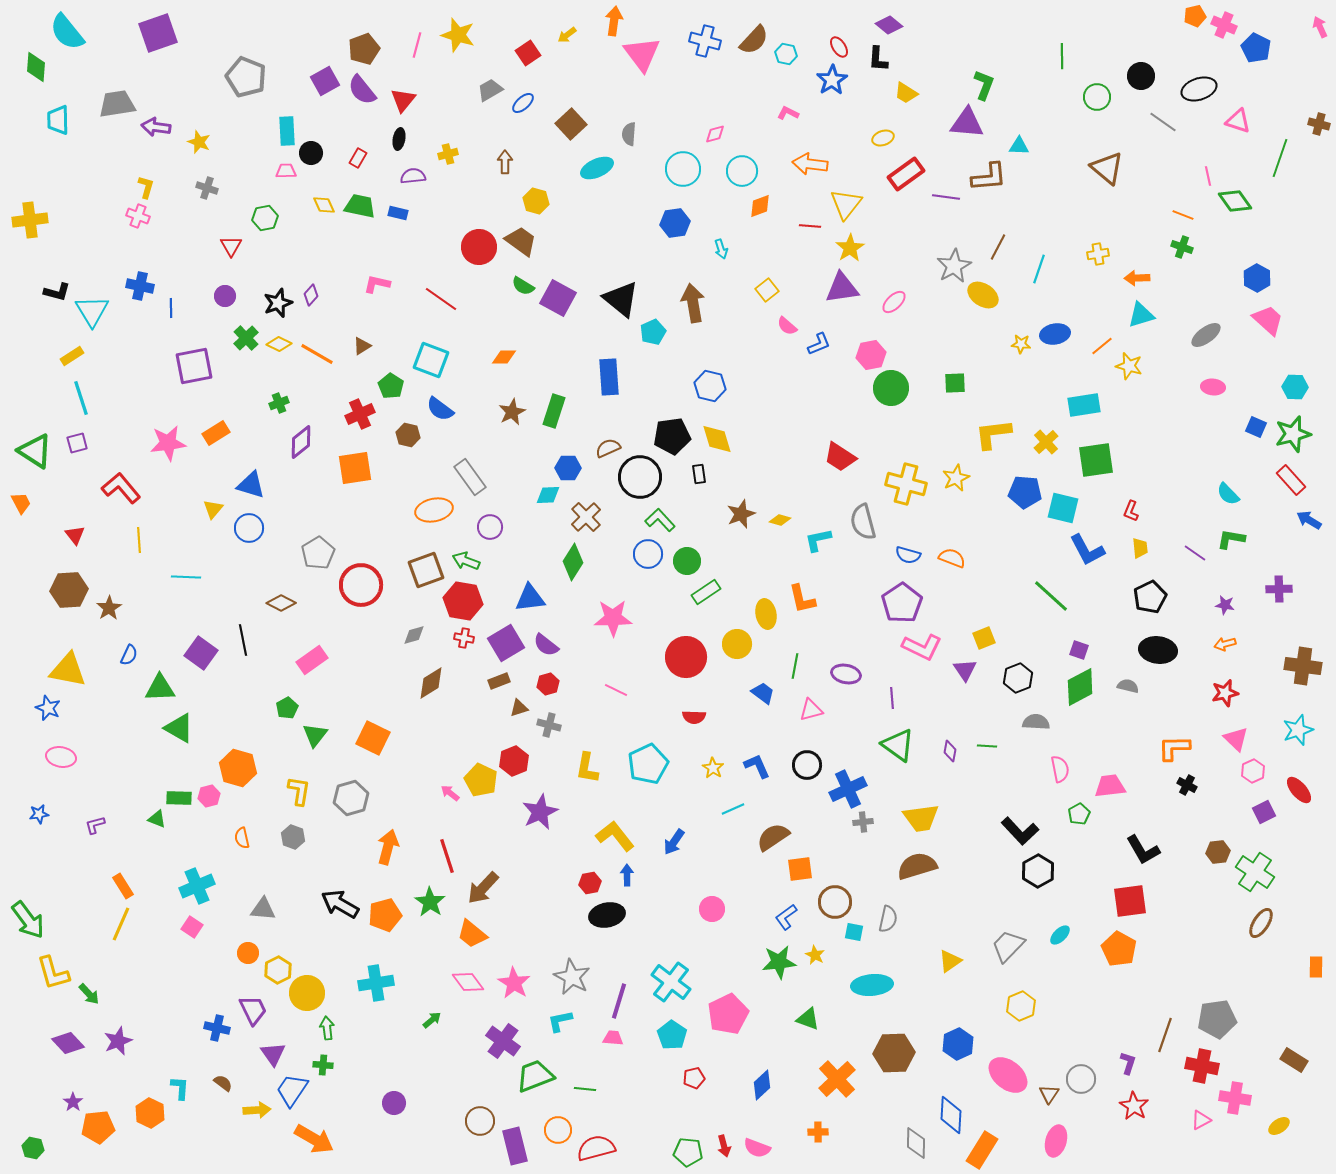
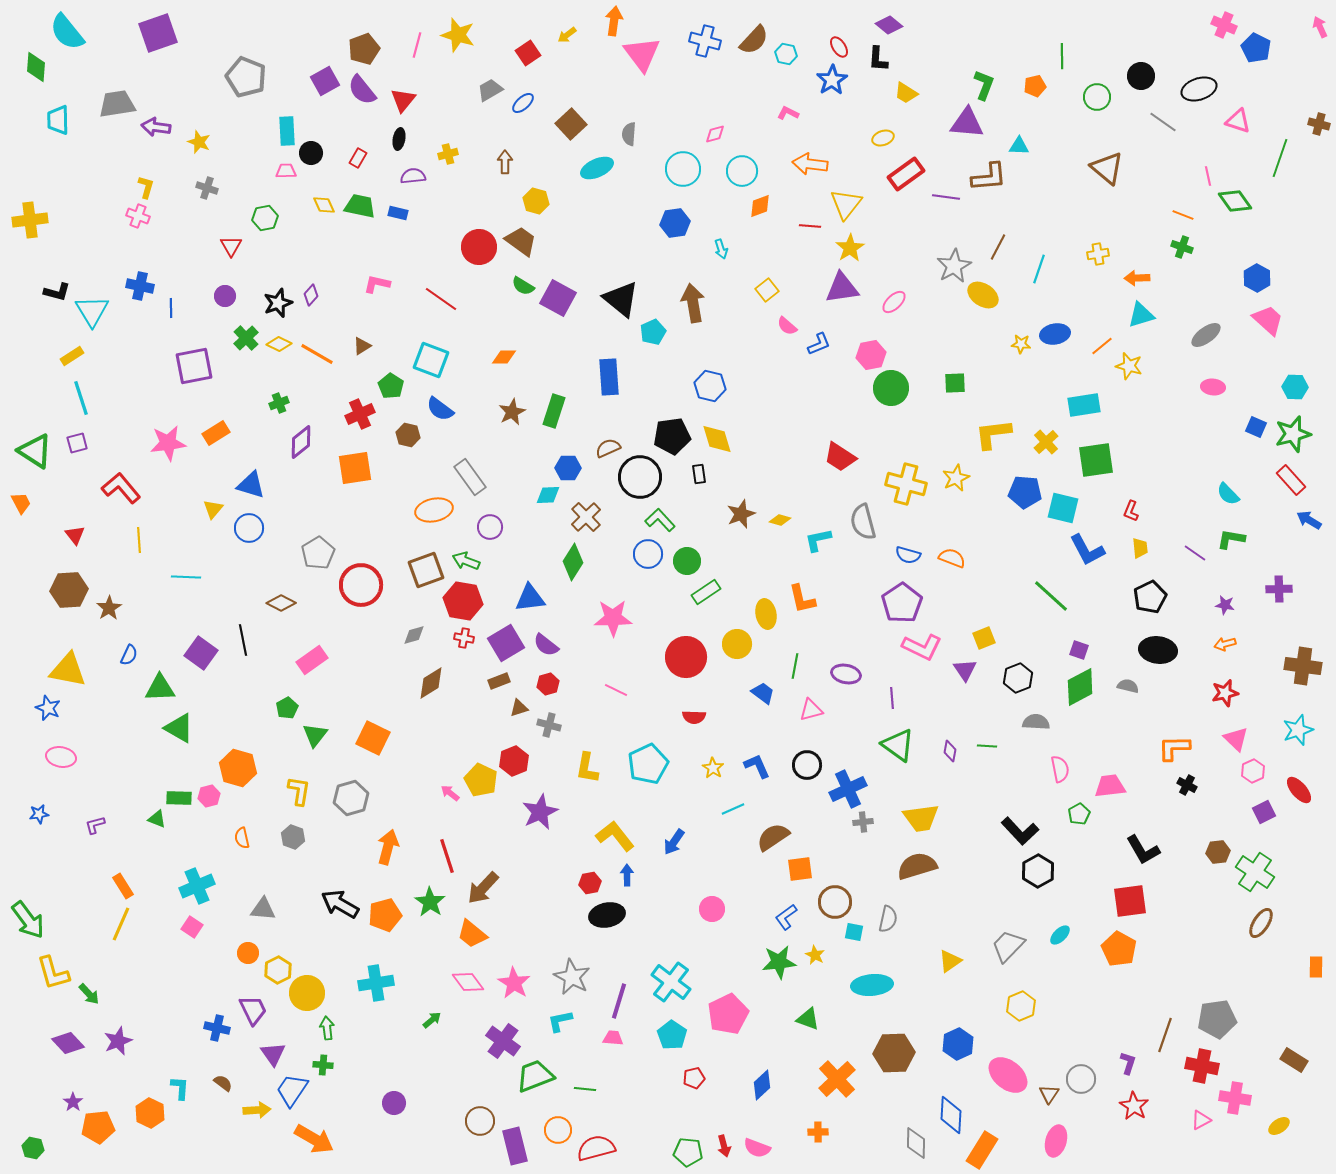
orange pentagon at (1195, 16): moved 160 px left, 70 px down
